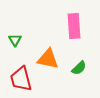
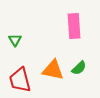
orange triangle: moved 5 px right, 11 px down
red trapezoid: moved 1 px left, 1 px down
